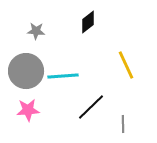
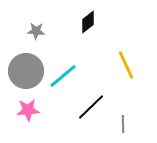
cyan line: rotated 36 degrees counterclockwise
